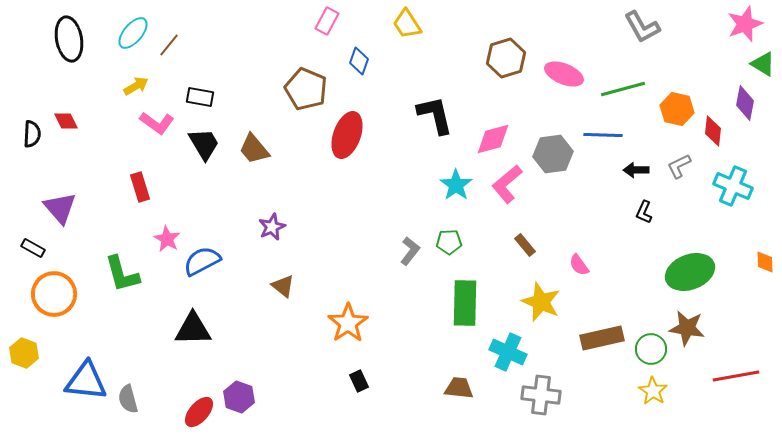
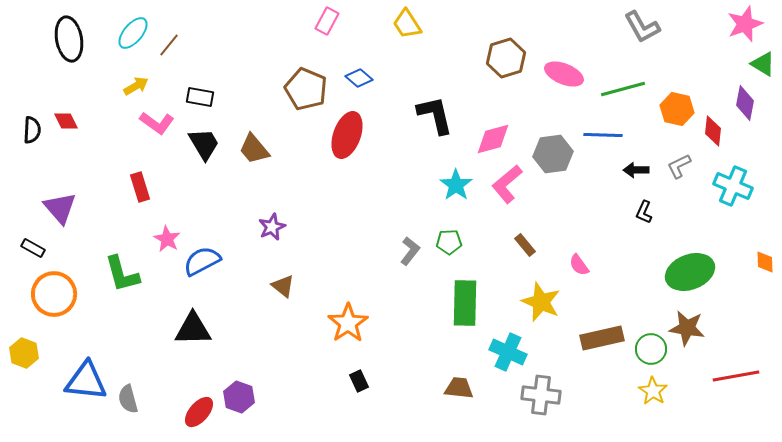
blue diamond at (359, 61): moved 17 px down; rotated 68 degrees counterclockwise
black semicircle at (32, 134): moved 4 px up
